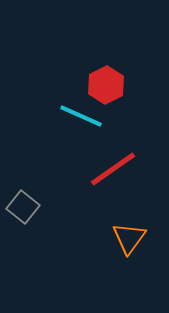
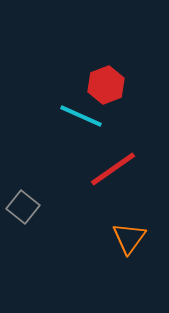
red hexagon: rotated 6 degrees clockwise
